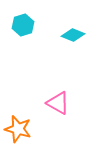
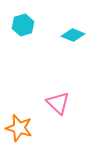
pink triangle: rotated 15 degrees clockwise
orange star: moved 1 px right, 1 px up
